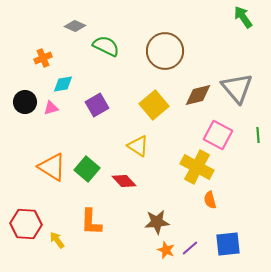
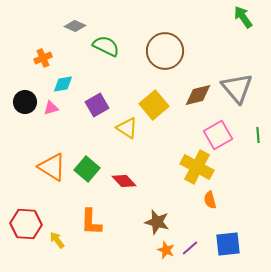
pink square: rotated 32 degrees clockwise
yellow triangle: moved 11 px left, 18 px up
brown star: rotated 20 degrees clockwise
